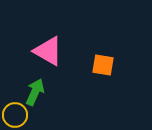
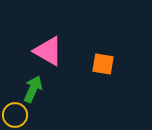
orange square: moved 1 px up
green arrow: moved 2 px left, 3 px up
